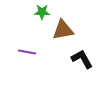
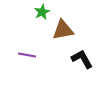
green star: rotated 28 degrees counterclockwise
purple line: moved 3 px down
